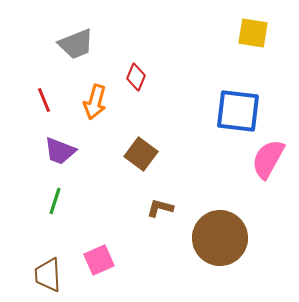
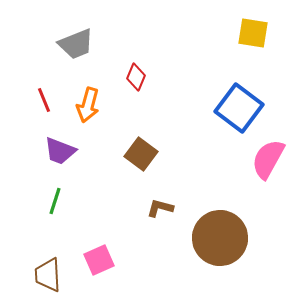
orange arrow: moved 7 px left, 3 px down
blue square: moved 1 px right, 3 px up; rotated 30 degrees clockwise
